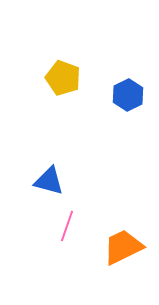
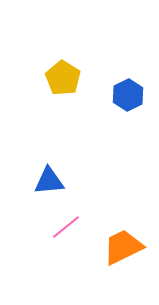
yellow pentagon: rotated 12 degrees clockwise
blue triangle: rotated 20 degrees counterclockwise
pink line: moved 1 px left, 1 px down; rotated 32 degrees clockwise
